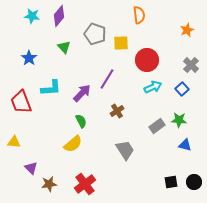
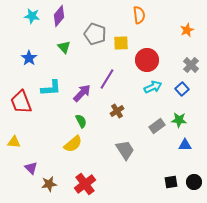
blue triangle: rotated 16 degrees counterclockwise
